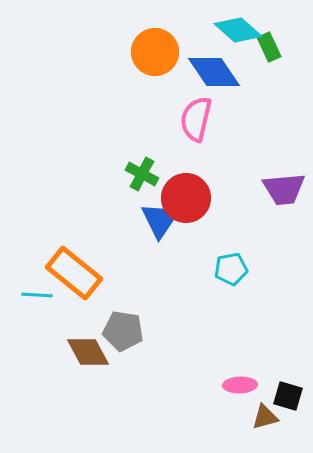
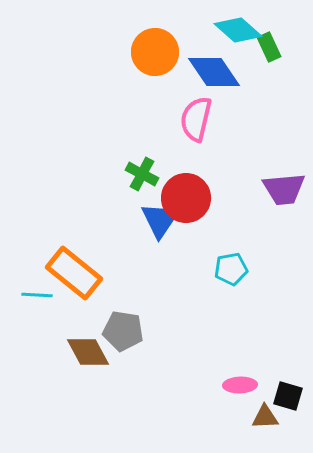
brown triangle: rotated 12 degrees clockwise
